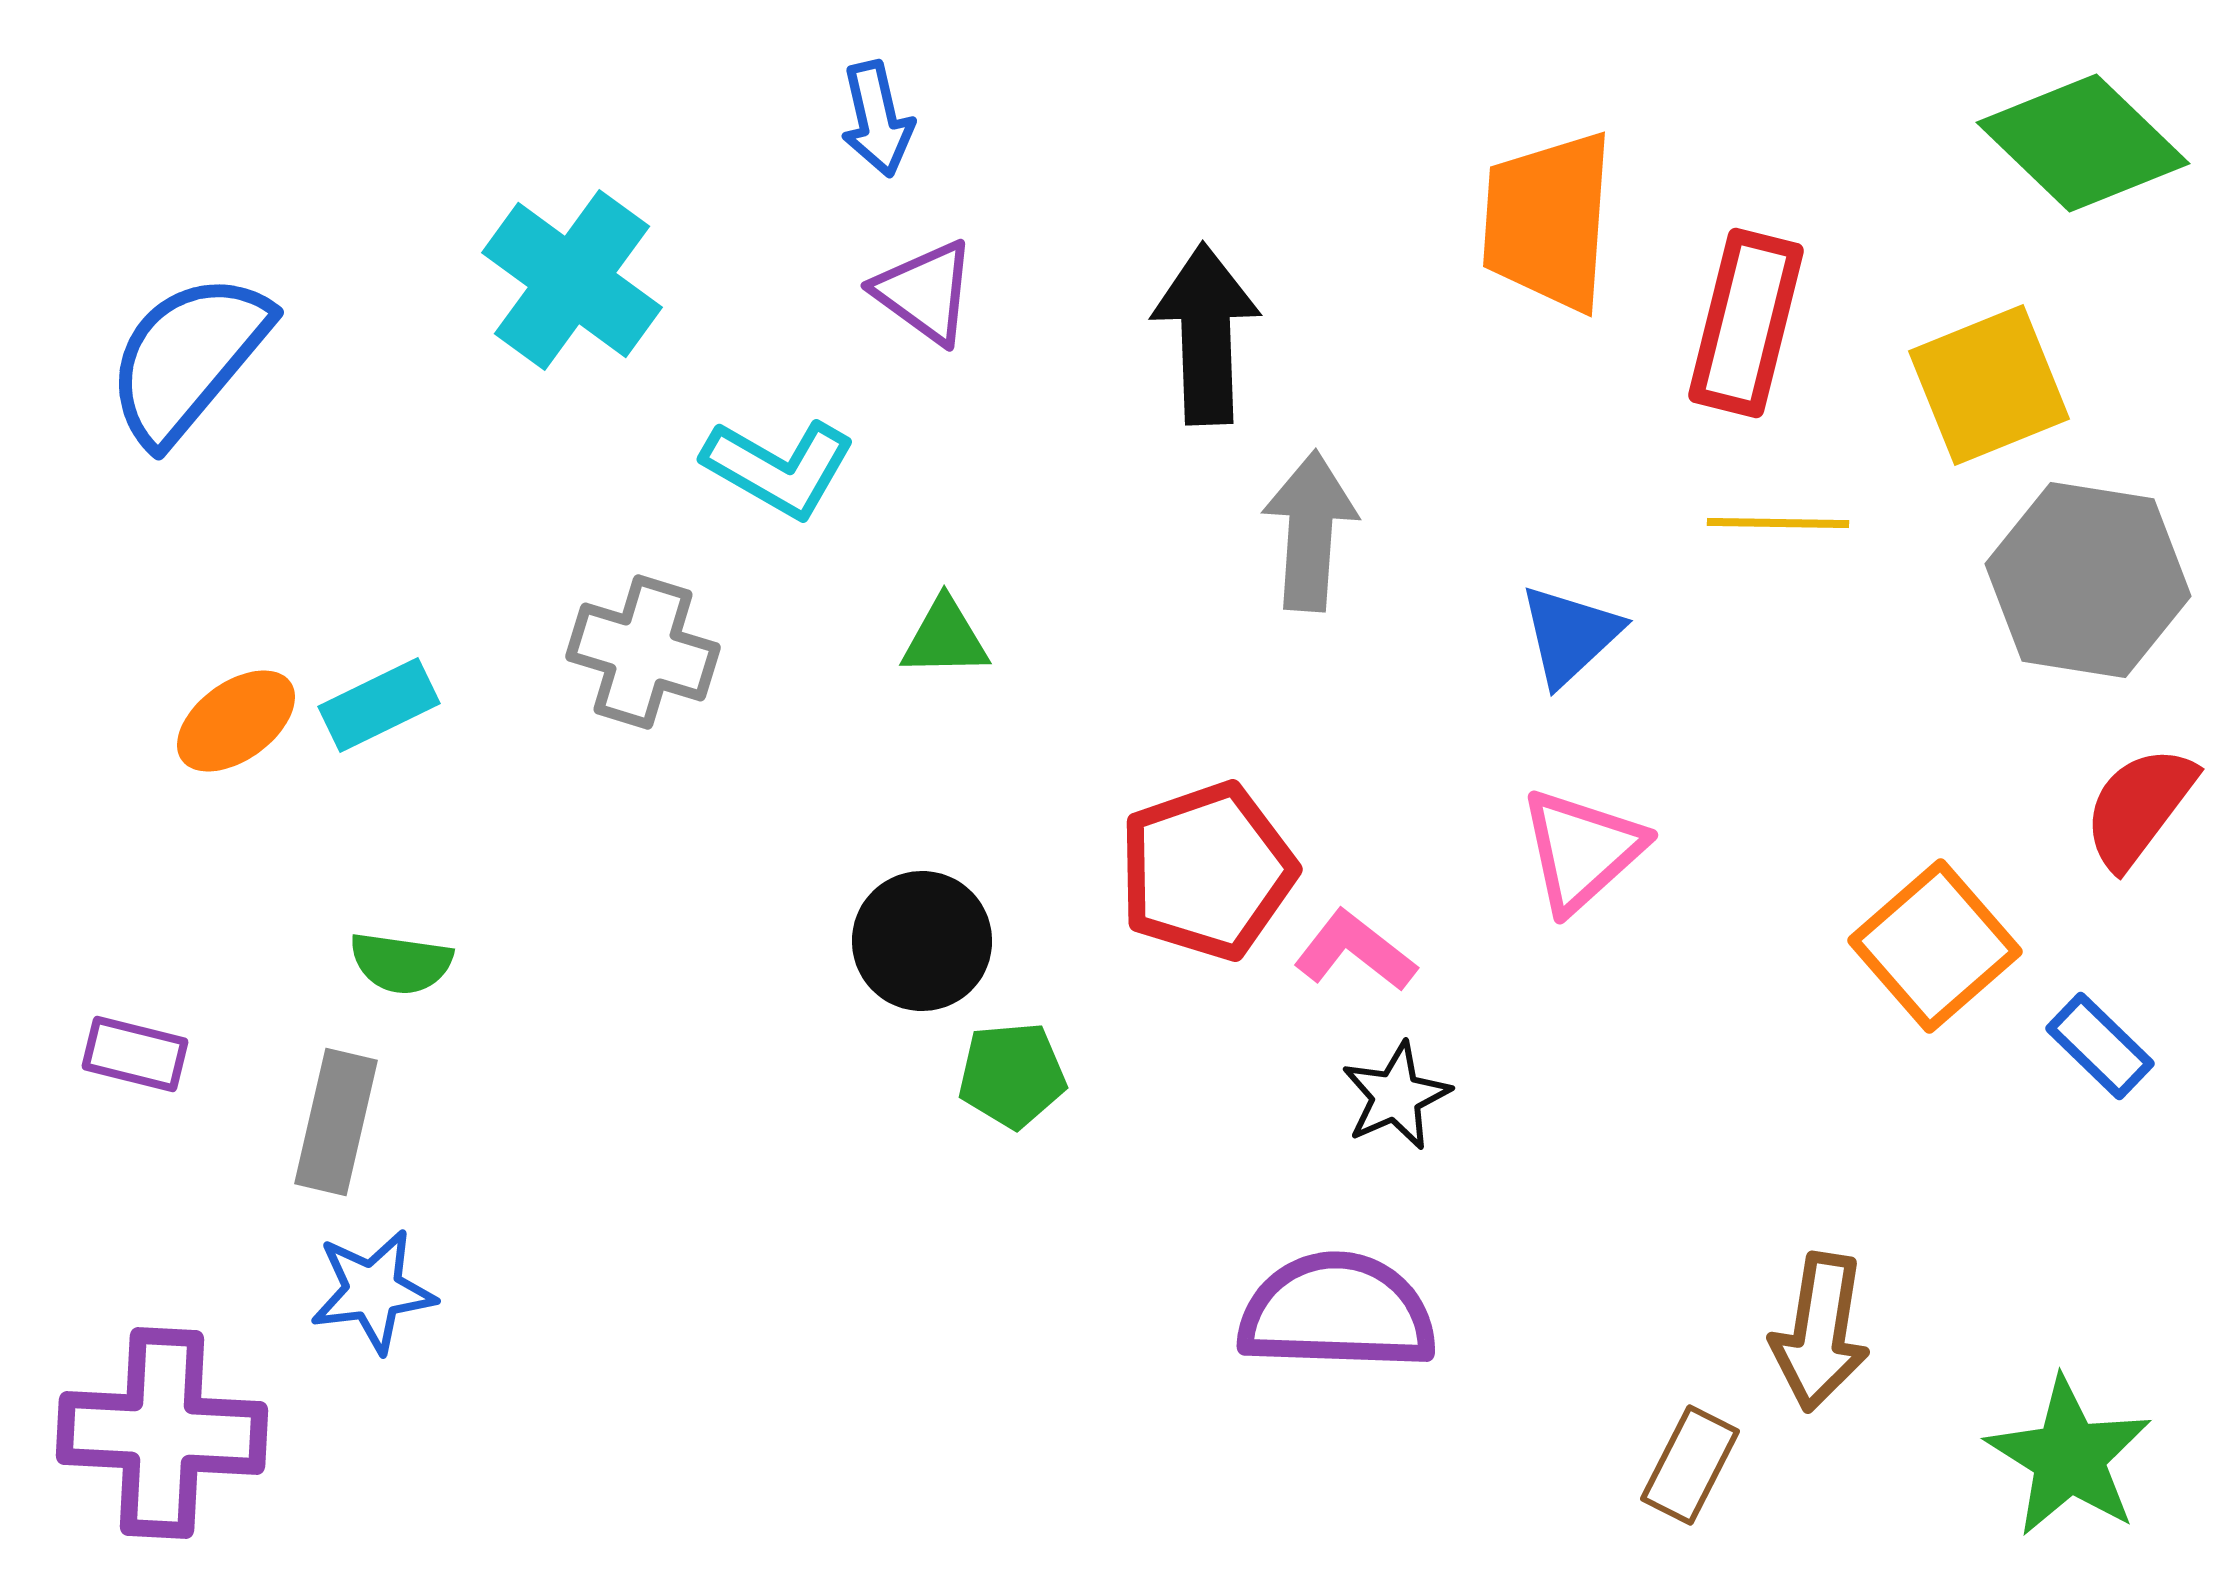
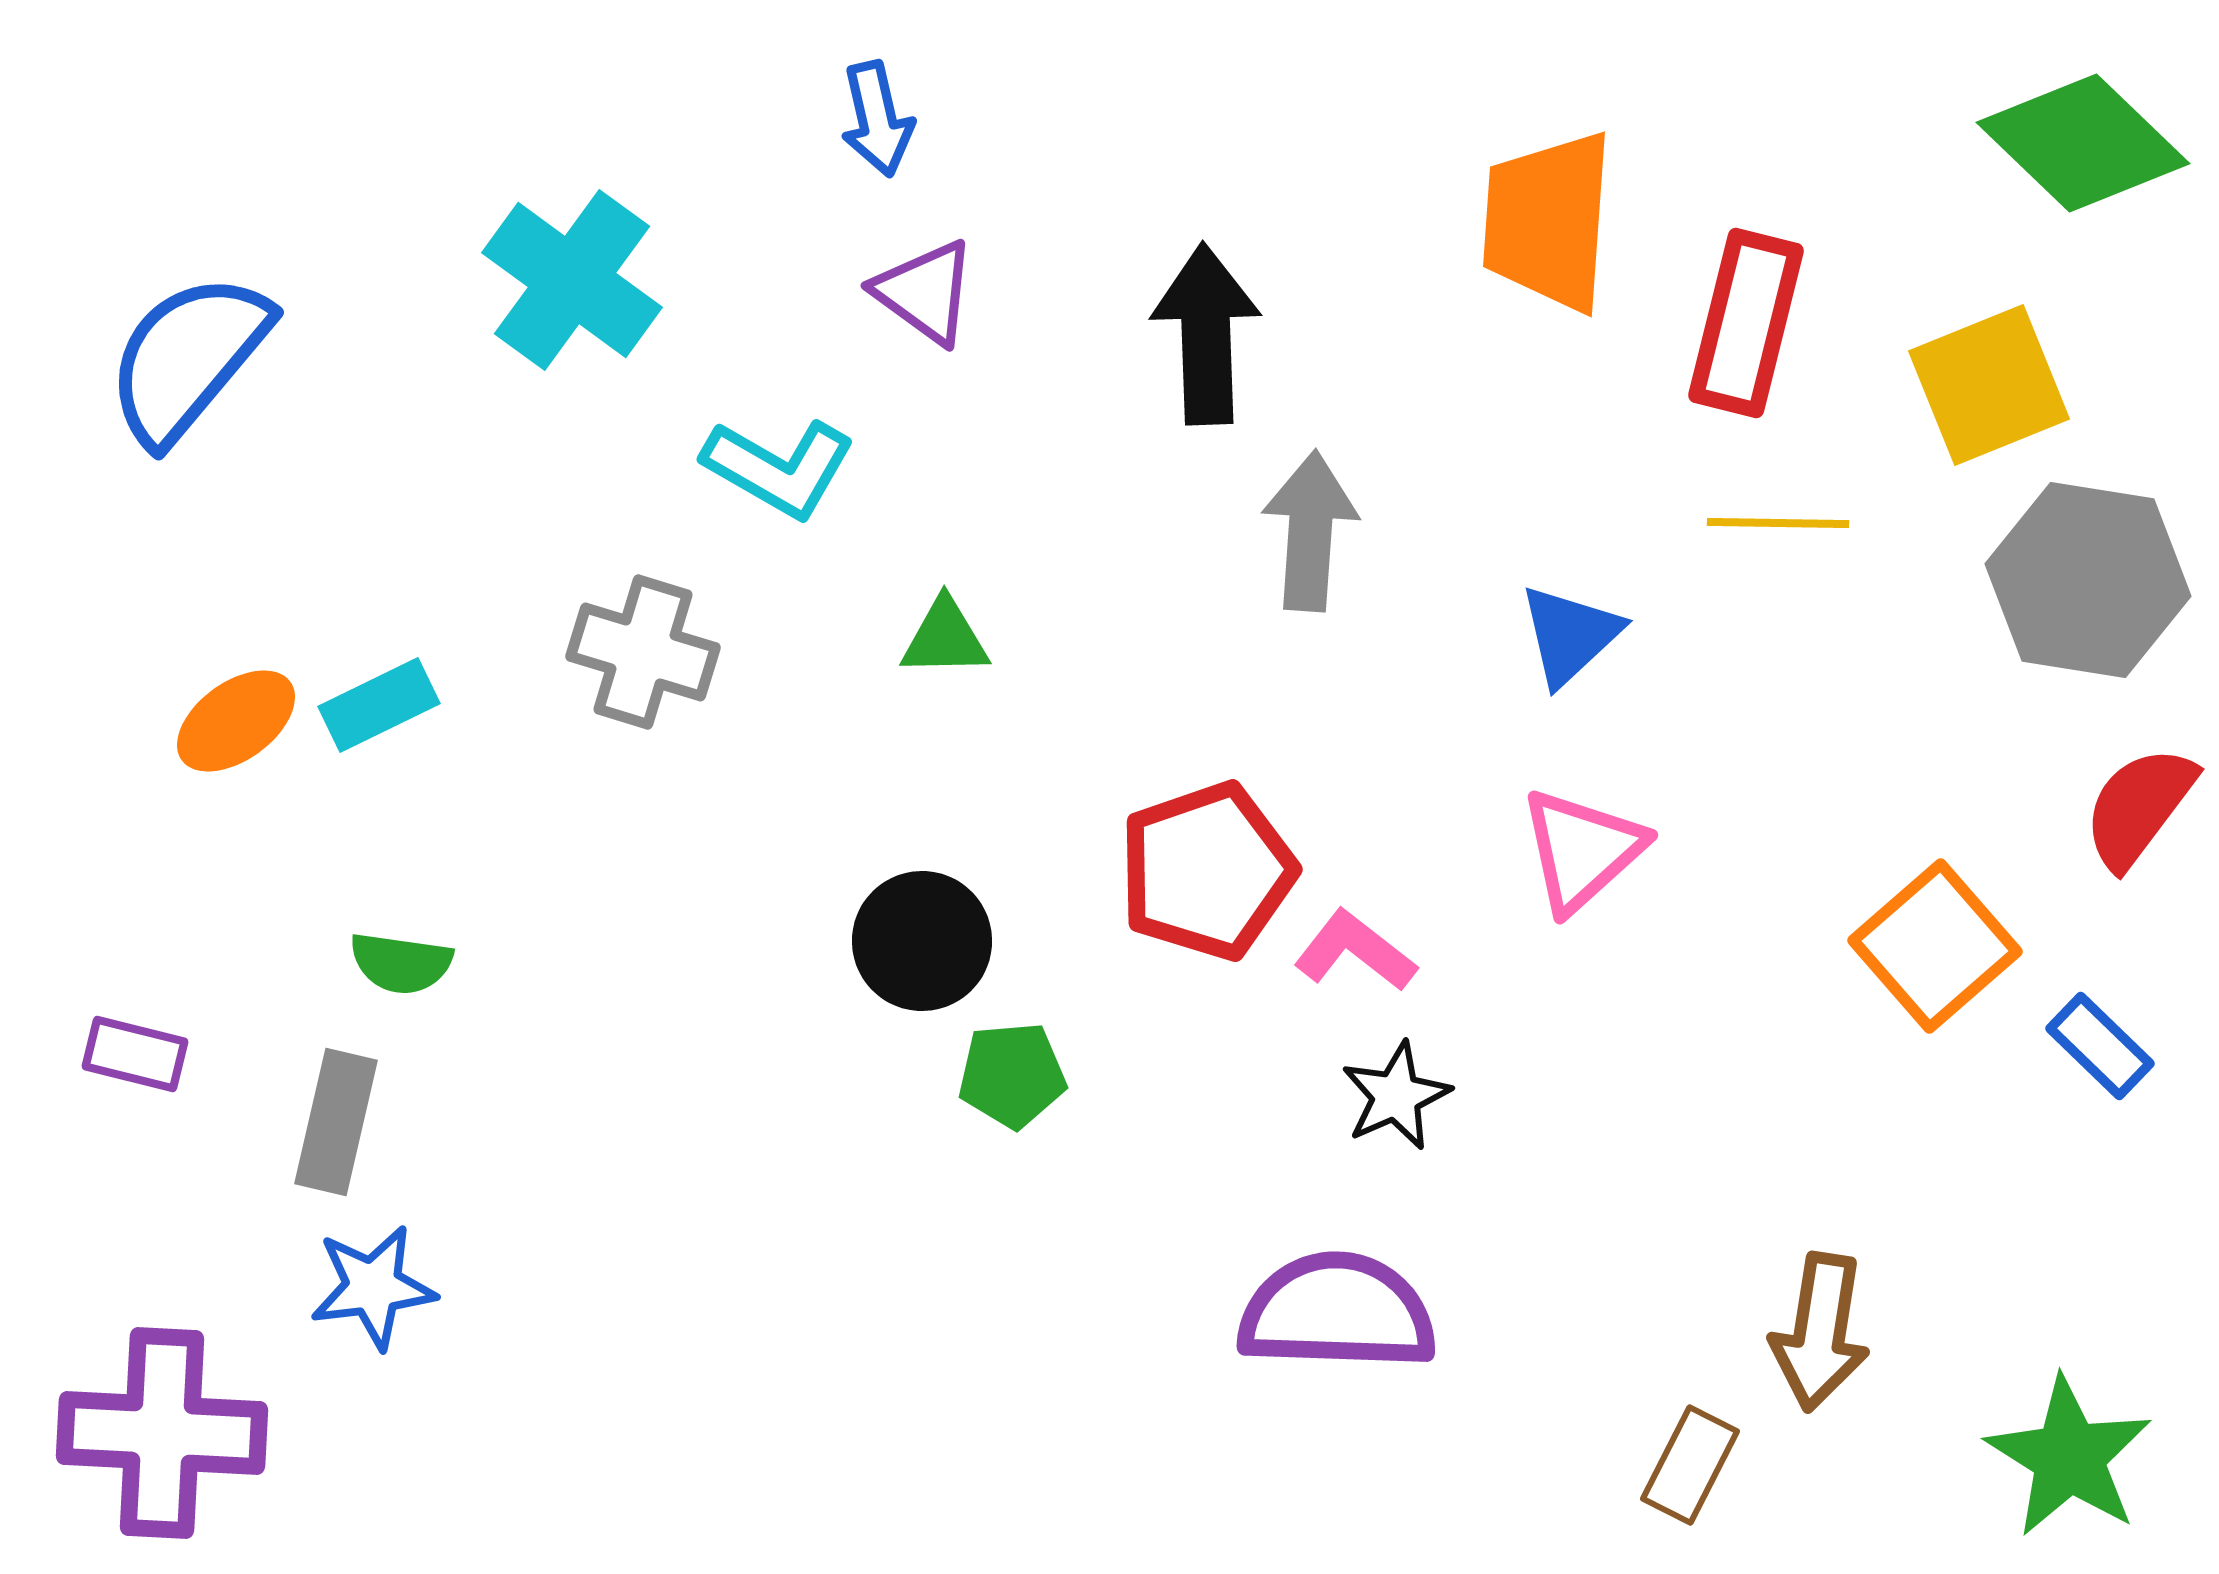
blue star: moved 4 px up
